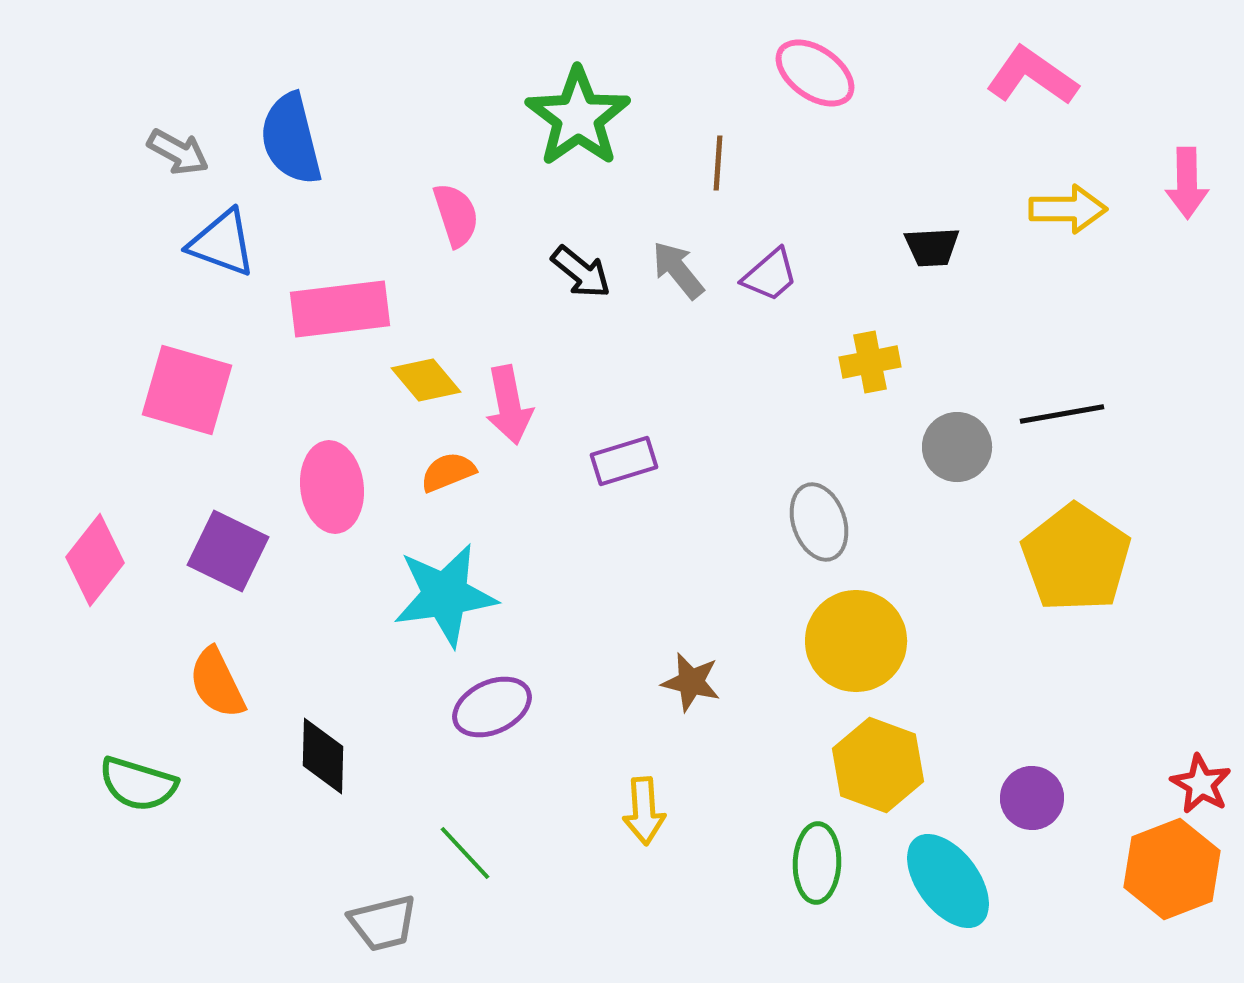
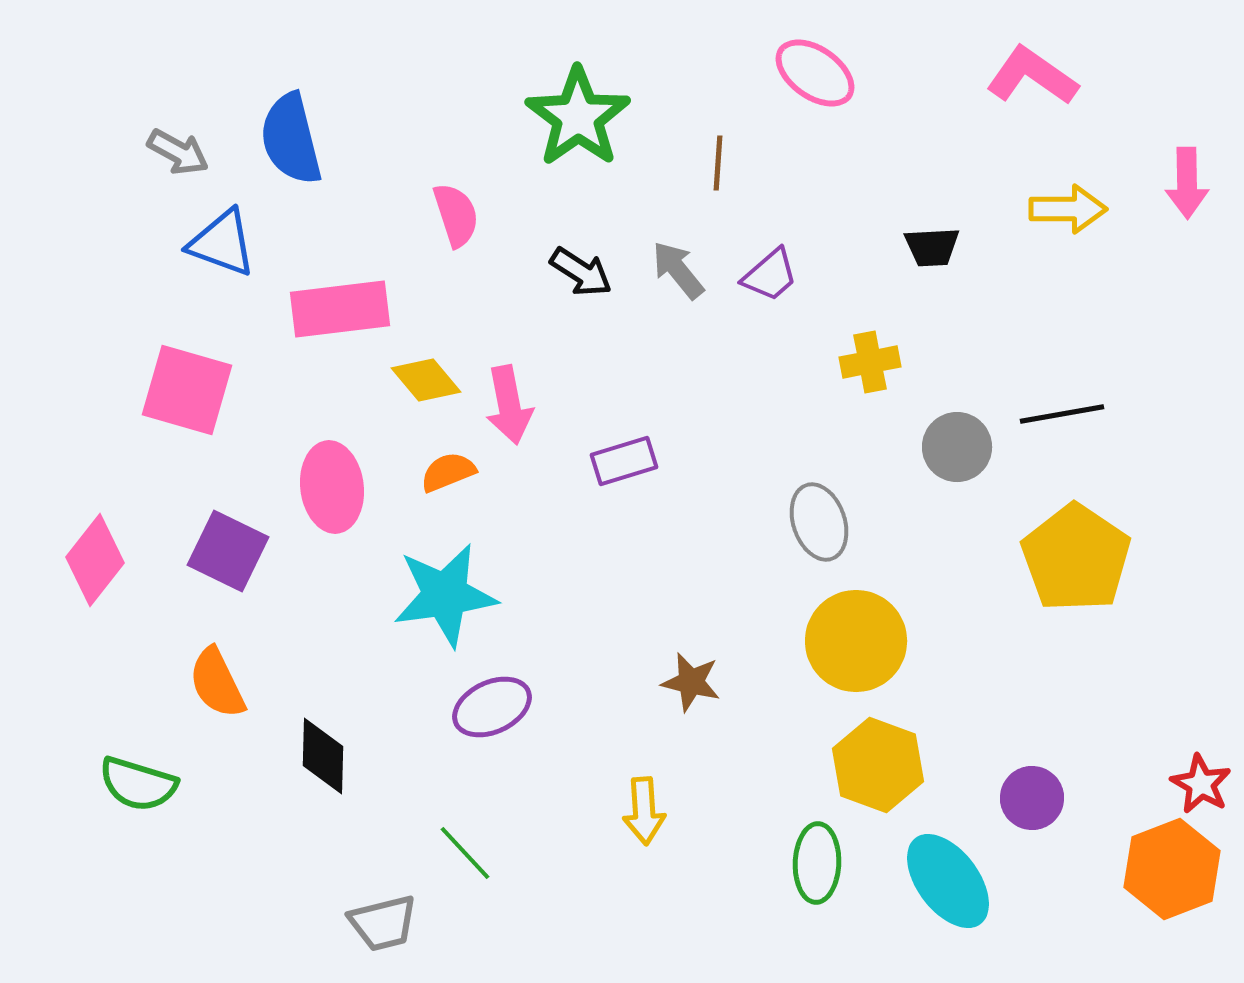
black arrow at (581, 272): rotated 6 degrees counterclockwise
